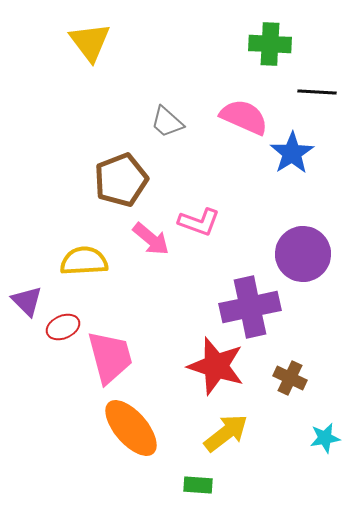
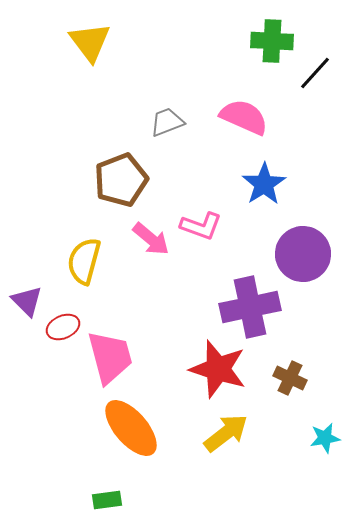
green cross: moved 2 px right, 3 px up
black line: moved 2 px left, 19 px up; rotated 51 degrees counterclockwise
gray trapezoid: rotated 117 degrees clockwise
blue star: moved 28 px left, 31 px down
pink L-shape: moved 2 px right, 4 px down
yellow semicircle: rotated 72 degrees counterclockwise
red star: moved 2 px right, 3 px down
green rectangle: moved 91 px left, 15 px down; rotated 12 degrees counterclockwise
